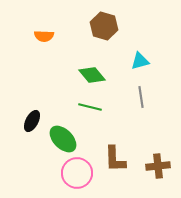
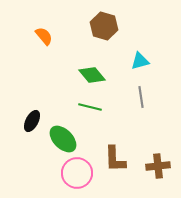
orange semicircle: rotated 132 degrees counterclockwise
